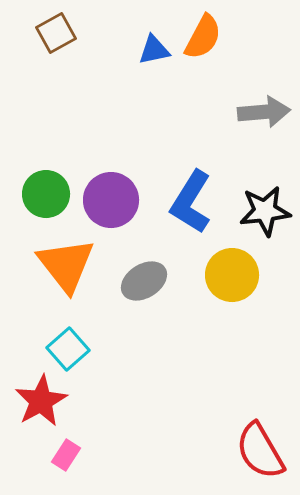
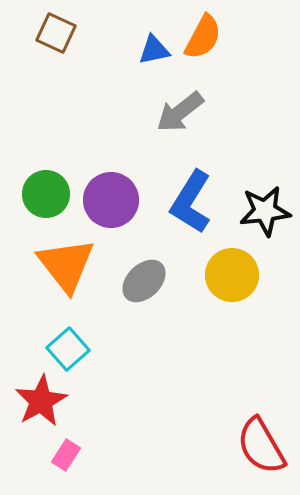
brown square: rotated 36 degrees counterclockwise
gray arrow: moved 84 px left; rotated 147 degrees clockwise
gray ellipse: rotated 12 degrees counterclockwise
red semicircle: moved 1 px right, 5 px up
